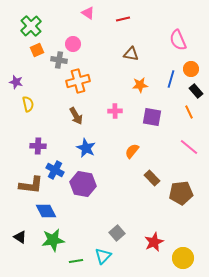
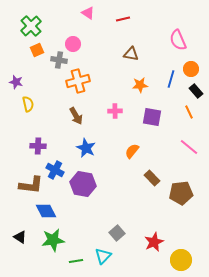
yellow circle: moved 2 px left, 2 px down
